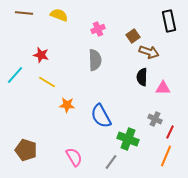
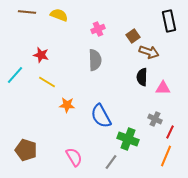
brown line: moved 3 px right, 1 px up
